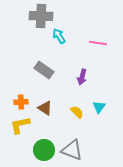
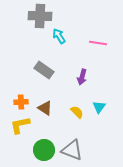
gray cross: moved 1 px left
